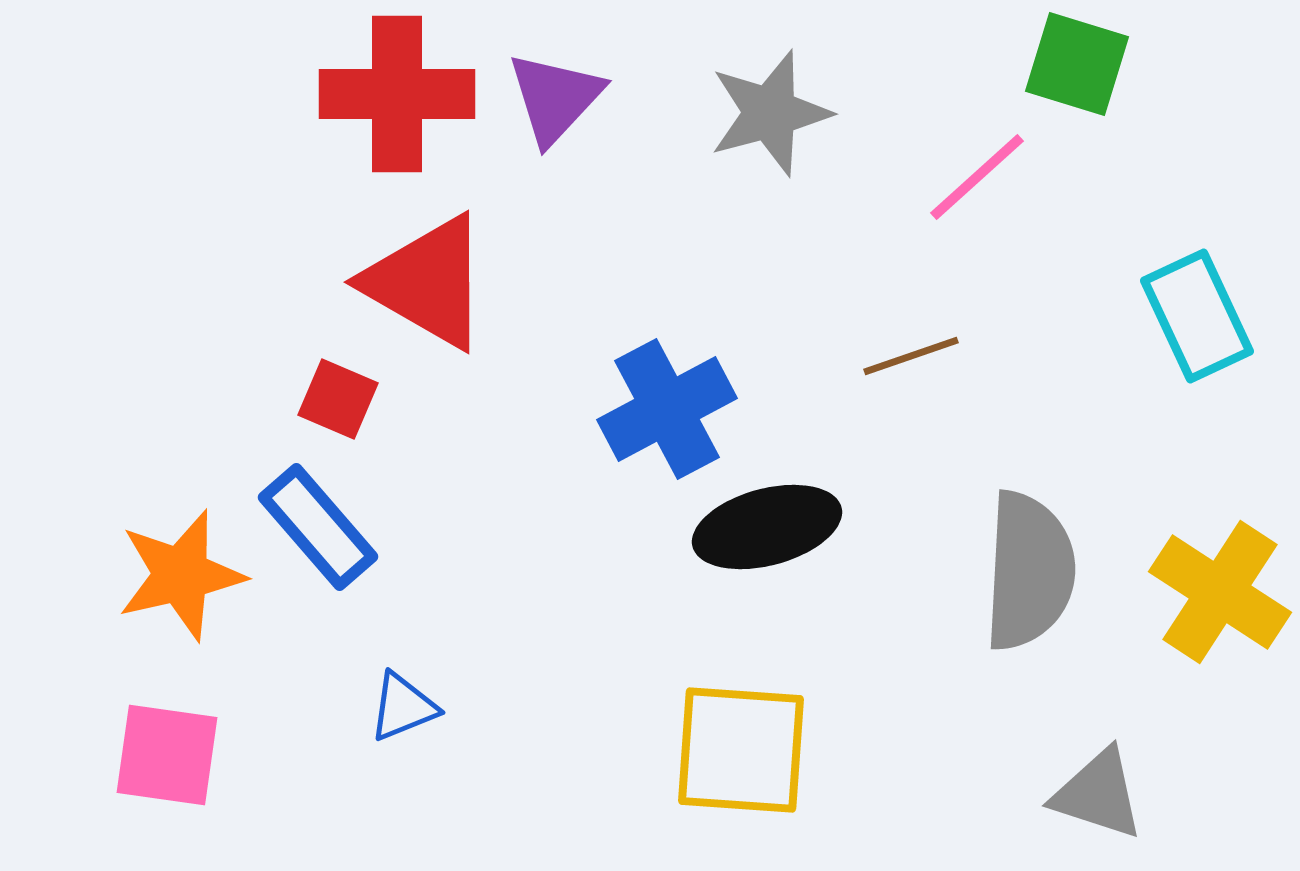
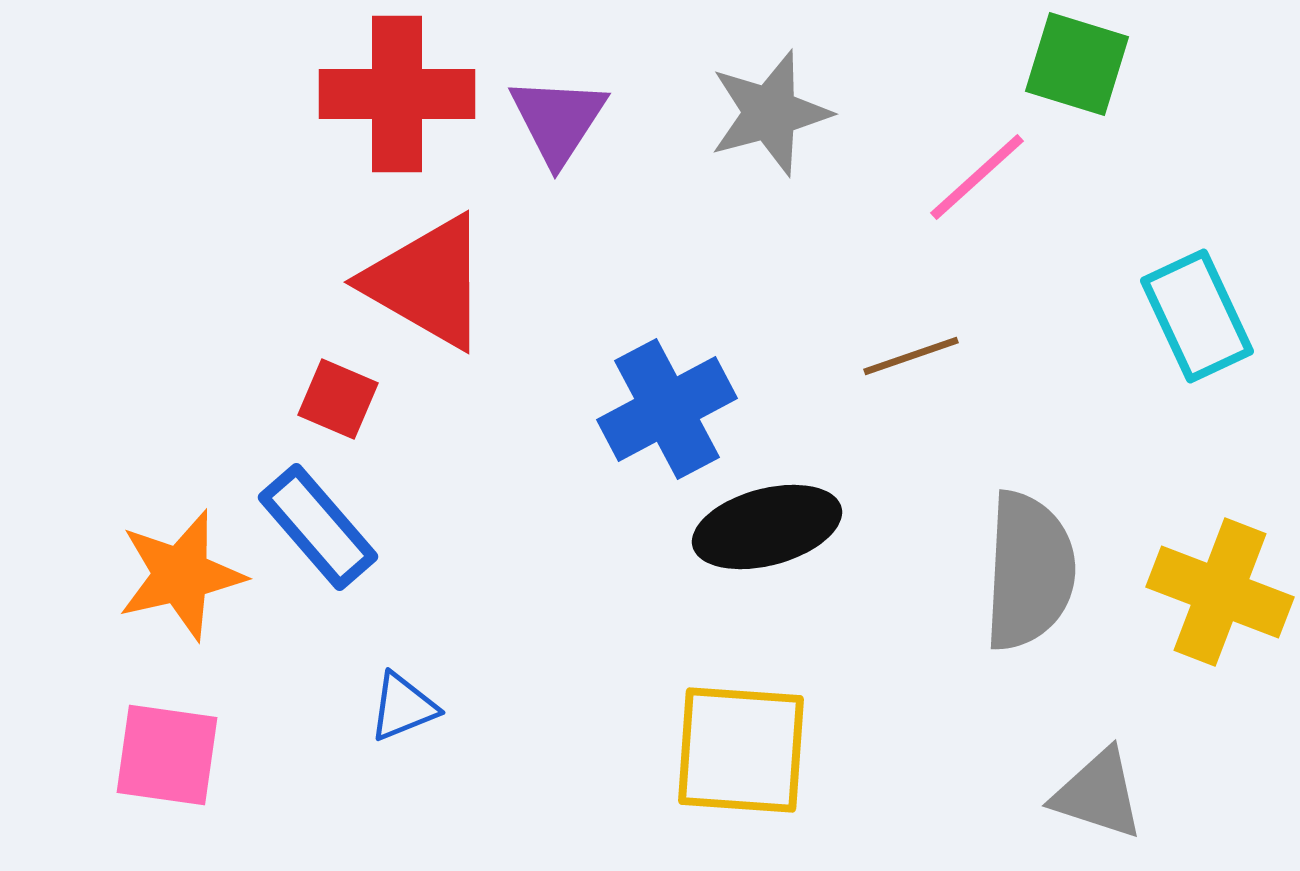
purple triangle: moved 3 px right, 22 px down; rotated 10 degrees counterclockwise
yellow cross: rotated 12 degrees counterclockwise
